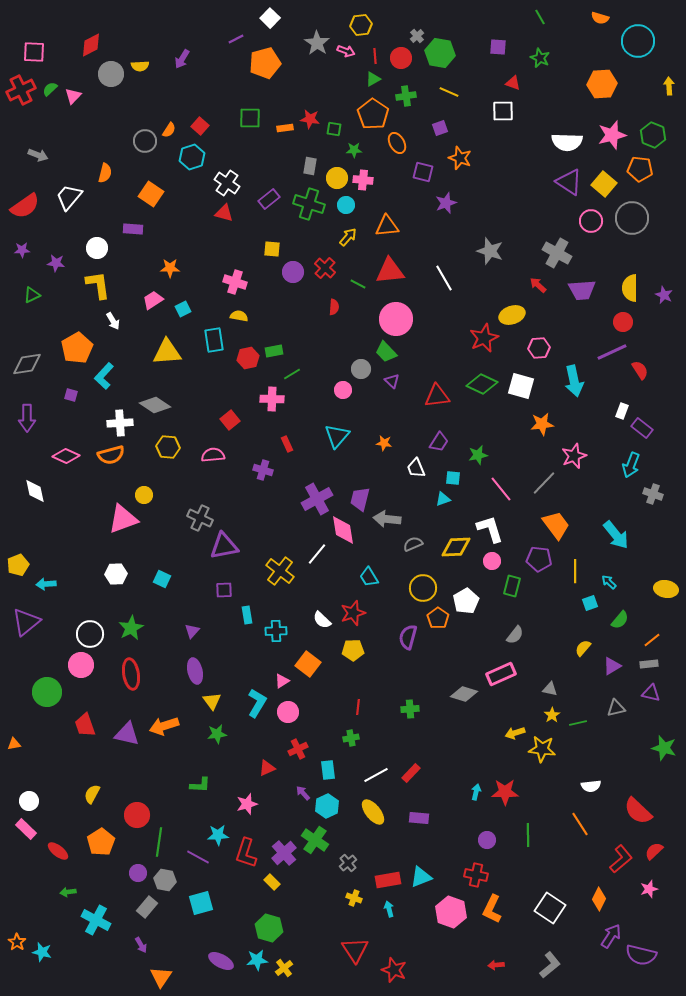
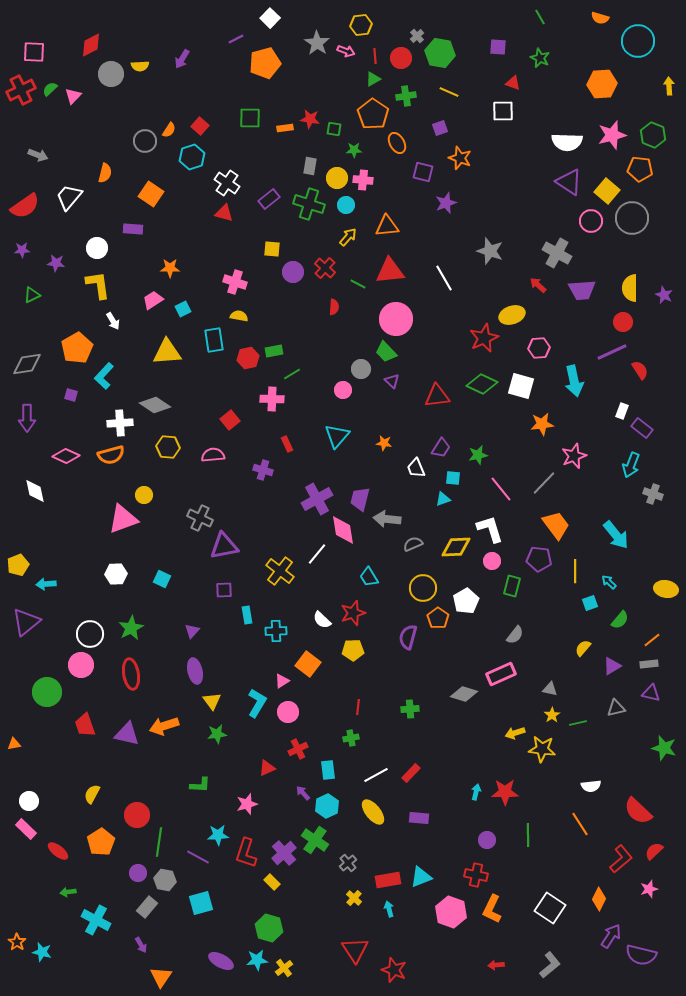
yellow square at (604, 184): moved 3 px right, 7 px down
purple trapezoid at (439, 442): moved 2 px right, 6 px down
yellow cross at (354, 898): rotated 21 degrees clockwise
